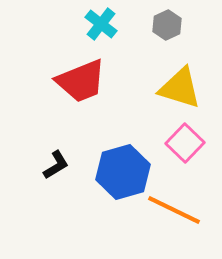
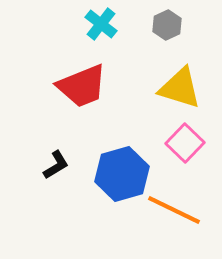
red trapezoid: moved 1 px right, 5 px down
blue hexagon: moved 1 px left, 2 px down
